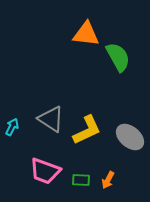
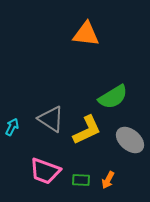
green semicircle: moved 5 px left, 40 px down; rotated 88 degrees clockwise
gray ellipse: moved 3 px down
